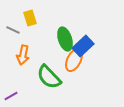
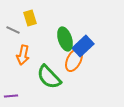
purple line: rotated 24 degrees clockwise
